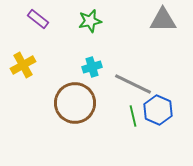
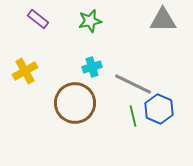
yellow cross: moved 2 px right, 6 px down
blue hexagon: moved 1 px right, 1 px up
